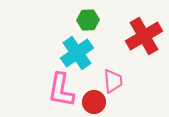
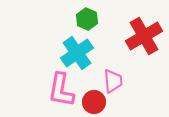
green hexagon: moved 1 px left, 1 px up; rotated 25 degrees clockwise
